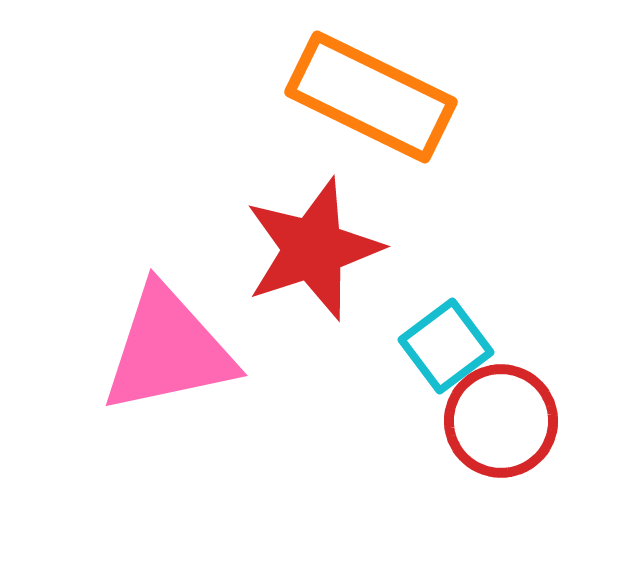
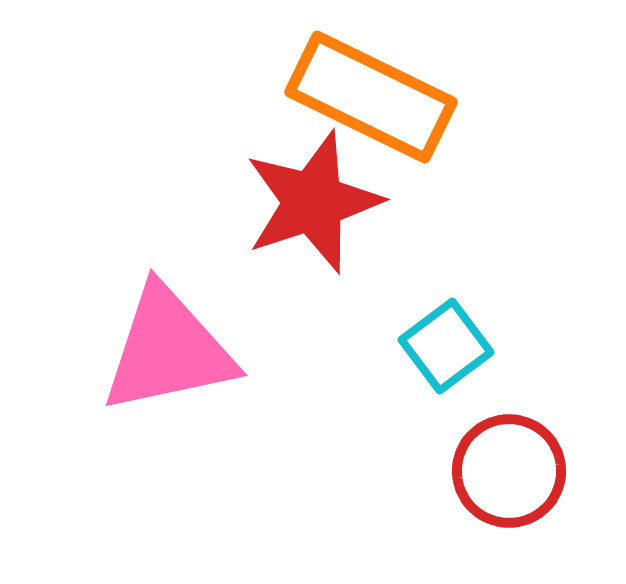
red star: moved 47 px up
red circle: moved 8 px right, 50 px down
